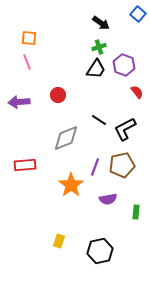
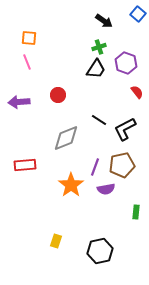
black arrow: moved 3 px right, 2 px up
purple hexagon: moved 2 px right, 2 px up
purple semicircle: moved 2 px left, 10 px up
yellow rectangle: moved 3 px left
